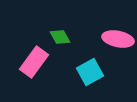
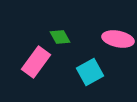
pink rectangle: moved 2 px right
